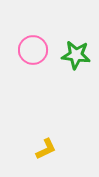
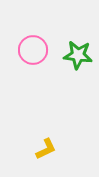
green star: moved 2 px right
